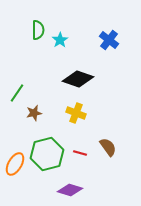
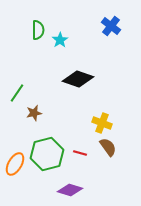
blue cross: moved 2 px right, 14 px up
yellow cross: moved 26 px right, 10 px down
